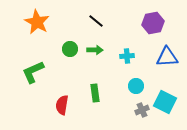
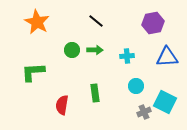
green circle: moved 2 px right, 1 px down
green L-shape: rotated 20 degrees clockwise
gray cross: moved 2 px right, 2 px down
